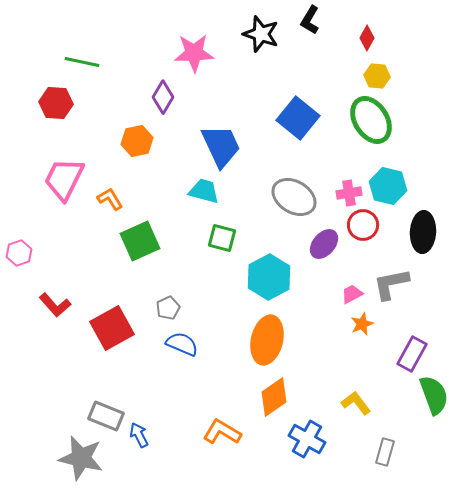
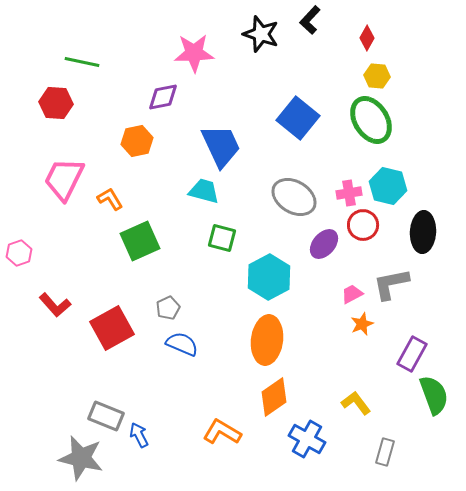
black L-shape at (310, 20): rotated 12 degrees clockwise
purple diamond at (163, 97): rotated 48 degrees clockwise
orange ellipse at (267, 340): rotated 6 degrees counterclockwise
